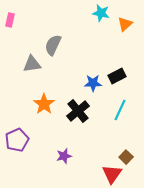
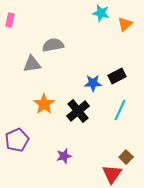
gray semicircle: rotated 55 degrees clockwise
